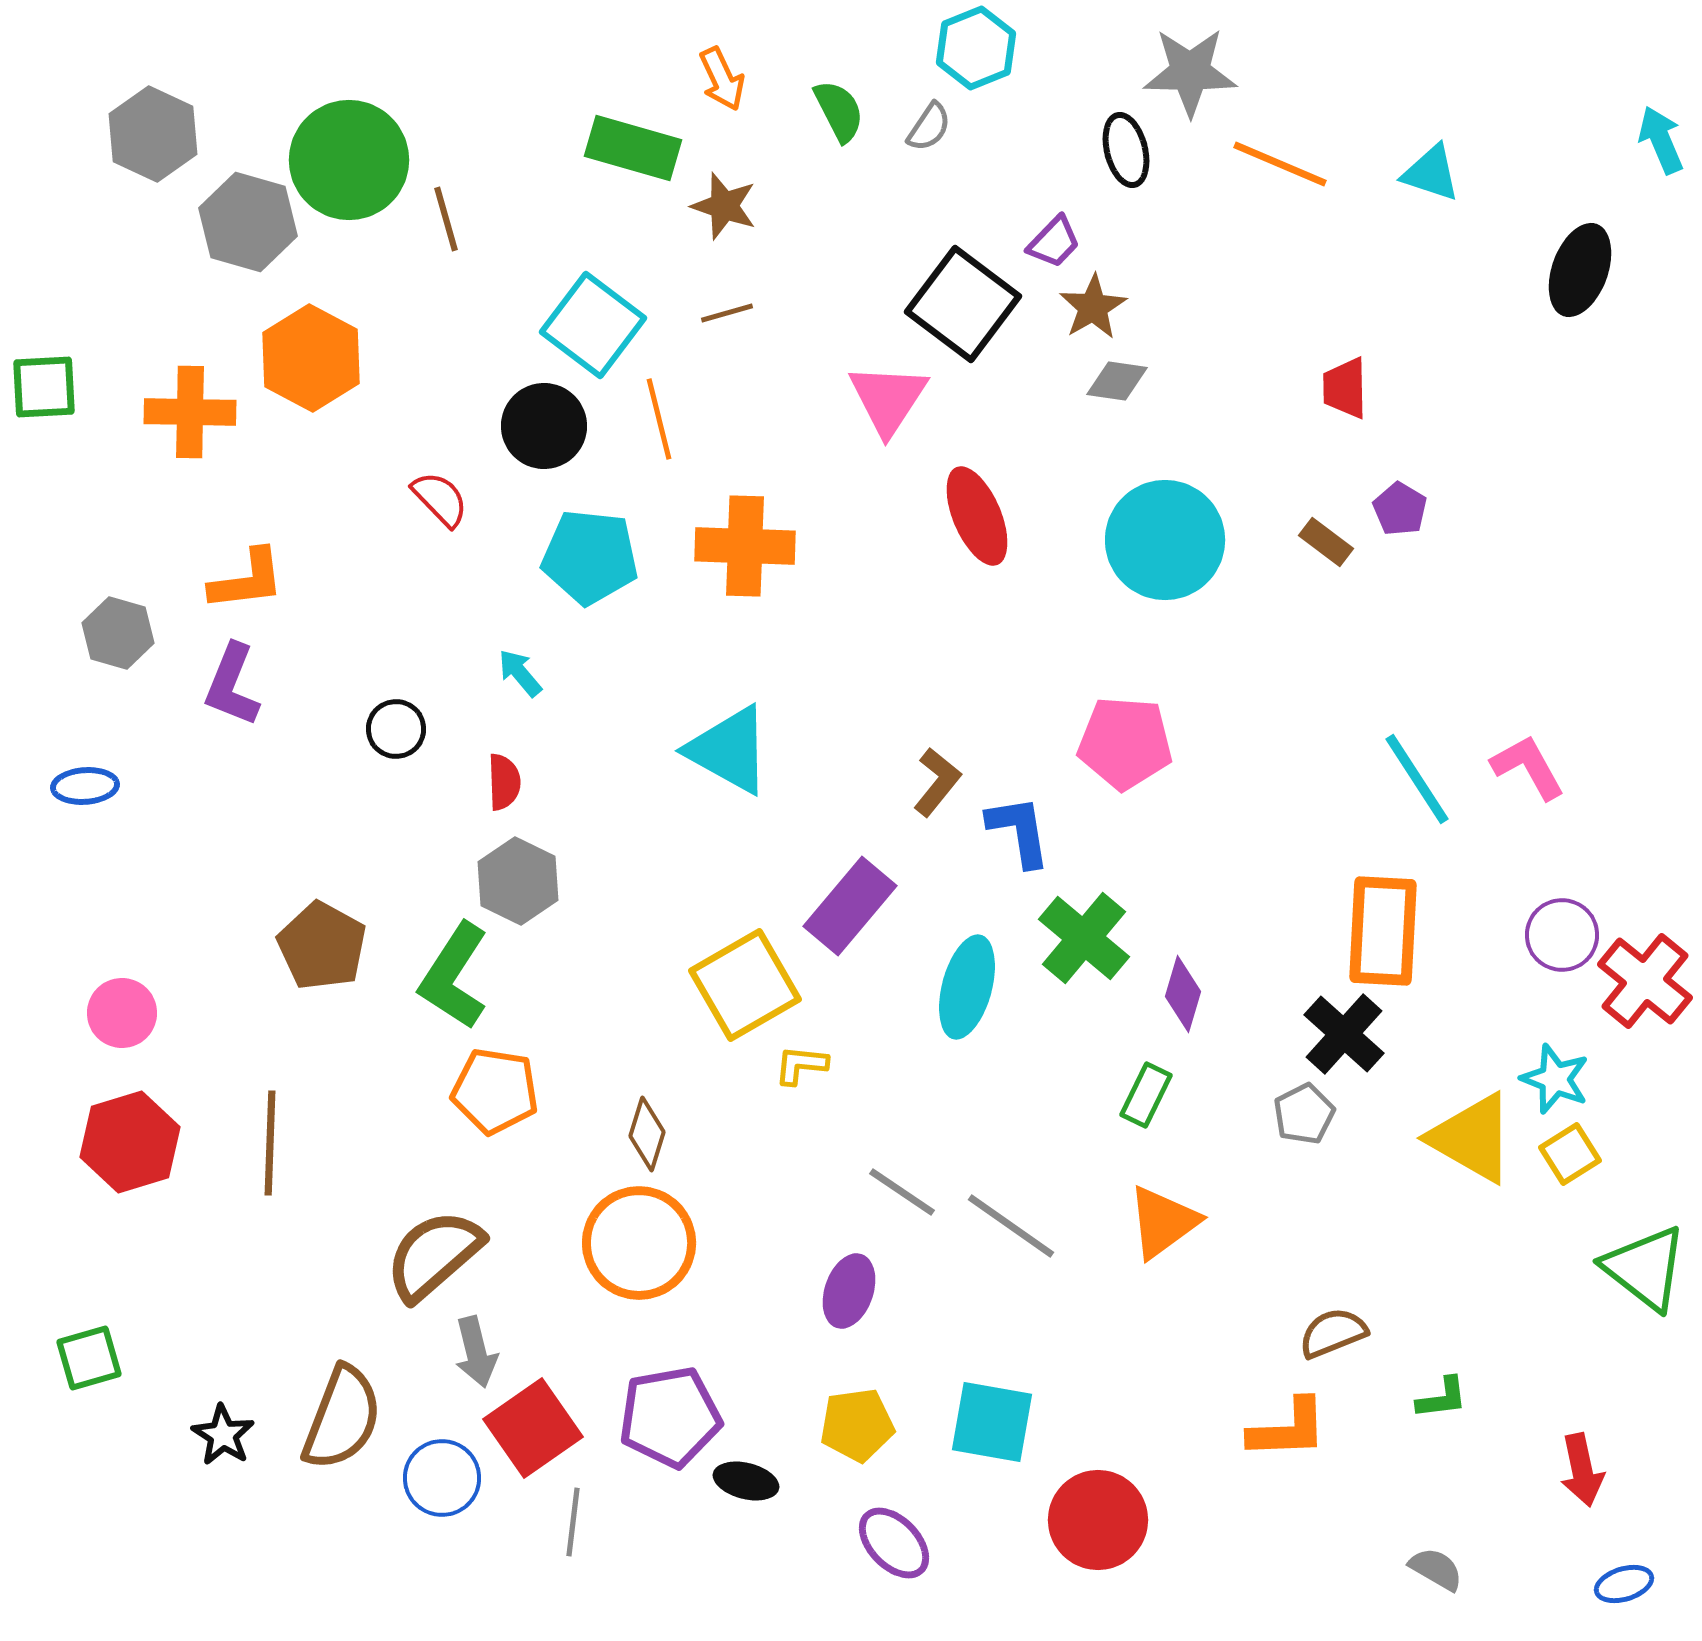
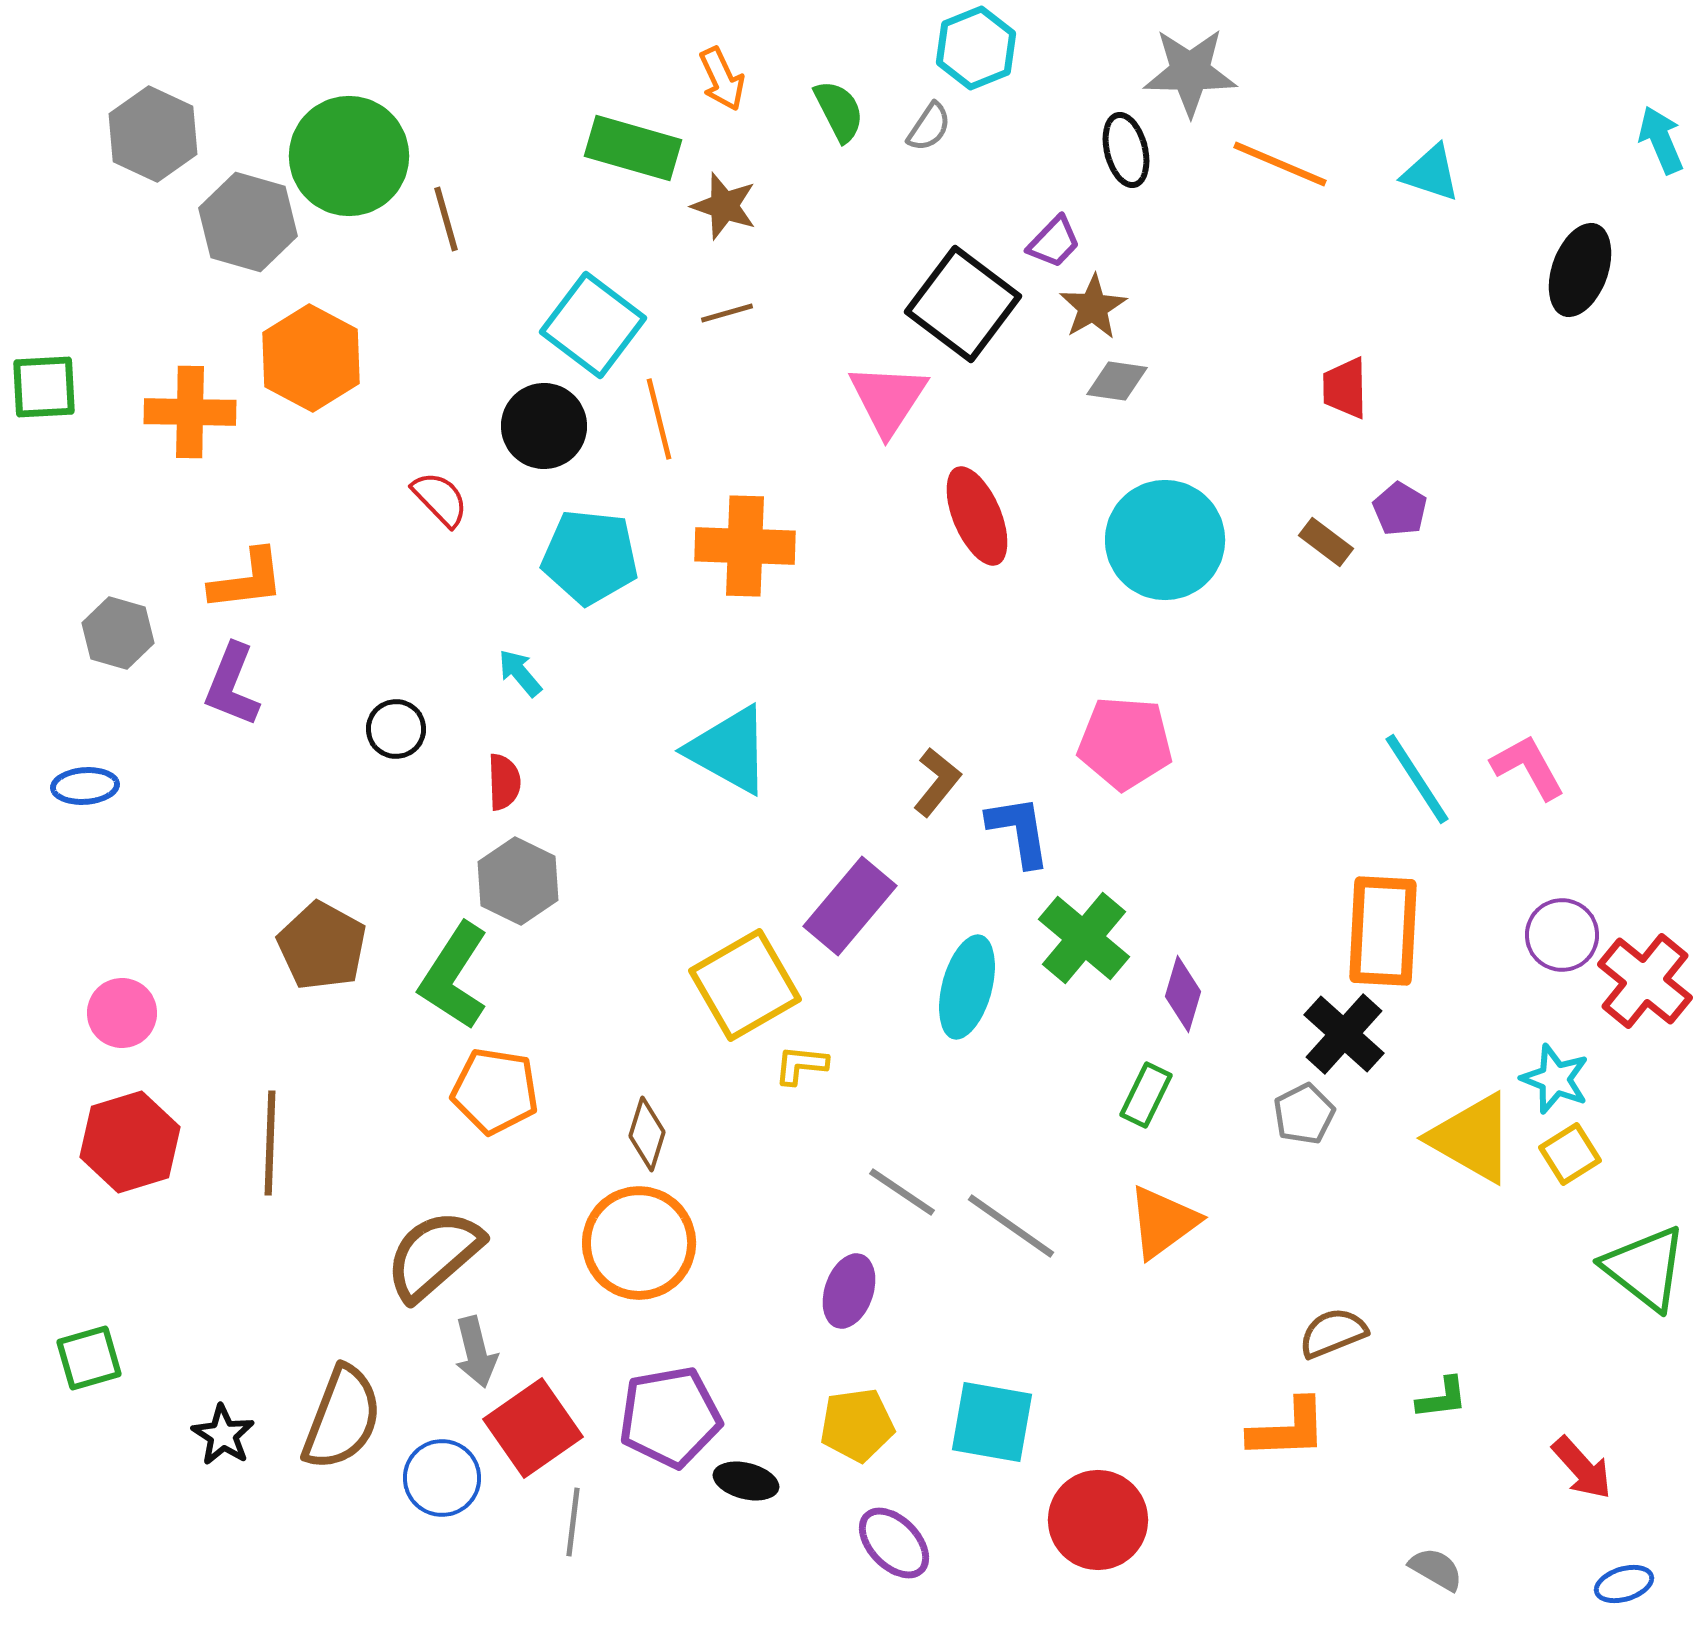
green circle at (349, 160): moved 4 px up
red arrow at (1582, 1470): moved 2 px up; rotated 30 degrees counterclockwise
